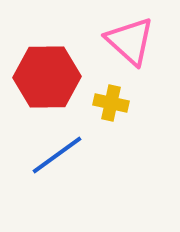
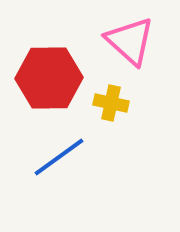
red hexagon: moved 2 px right, 1 px down
blue line: moved 2 px right, 2 px down
